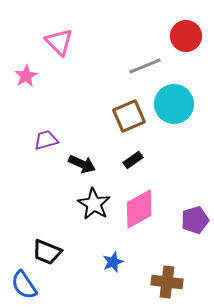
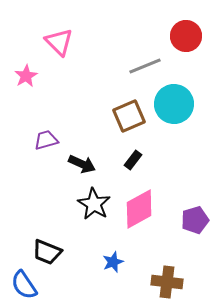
black rectangle: rotated 18 degrees counterclockwise
